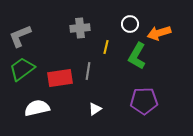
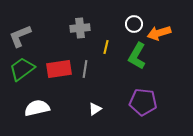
white circle: moved 4 px right
gray line: moved 3 px left, 2 px up
red rectangle: moved 1 px left, 9 px up
purple pentagon: moved 1 px left, 1 px down; rotated 8 degrees clockwise
